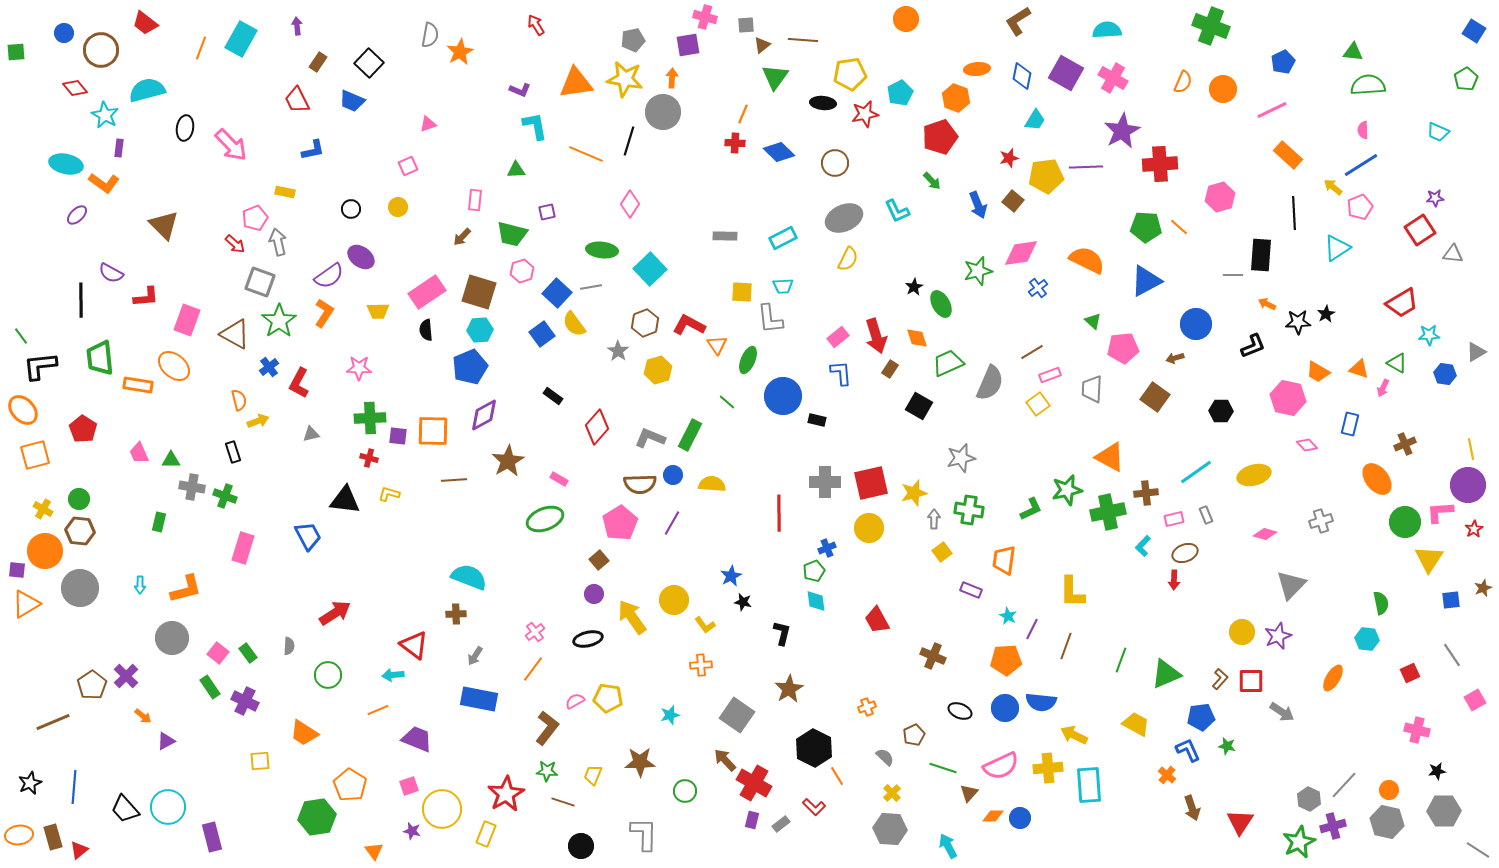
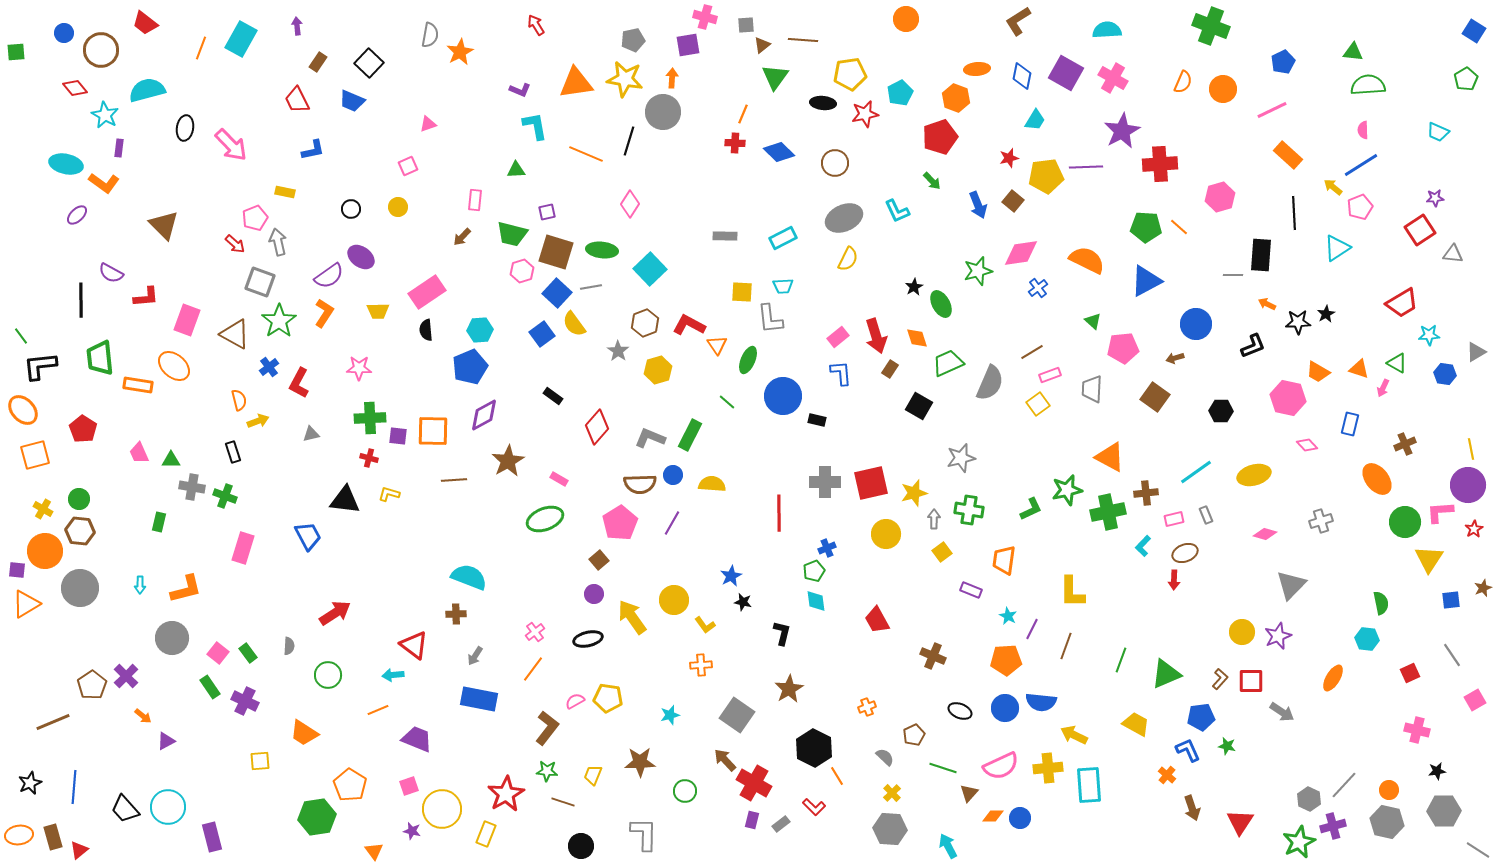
brown square at (479, 292): moved 77 px right, 40 px up
yellow circle at (869, 528): moved 17 px right, 6 px down
